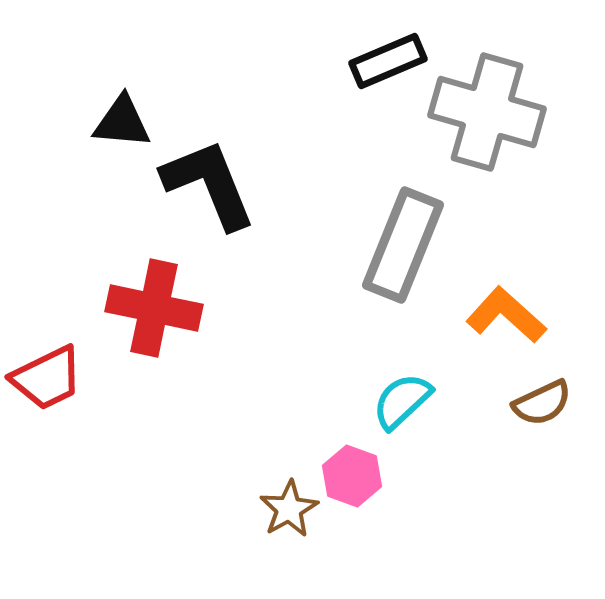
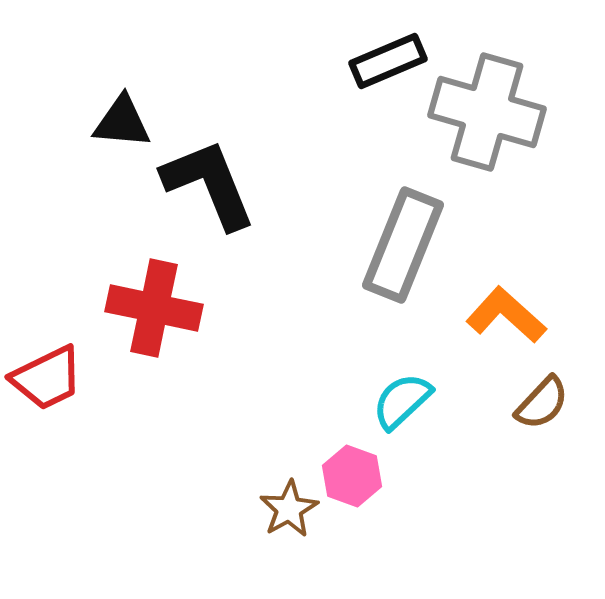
brown semicircle: rotated 22 degrees counterclockwise
